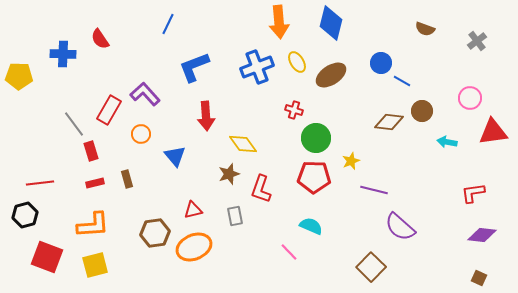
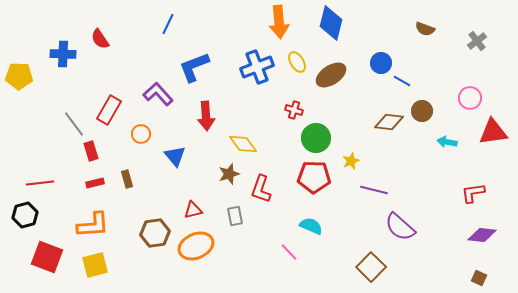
purple L-shape at (145, 94): moved 13 px right
orange ellipse at (194, 247): moved 2 px right, 1 px up
